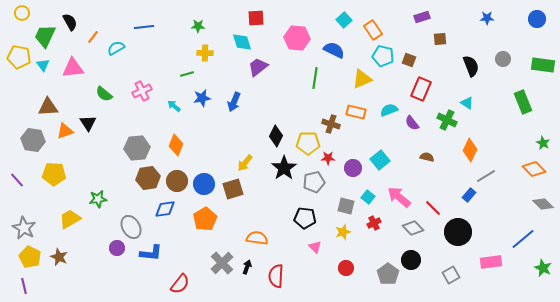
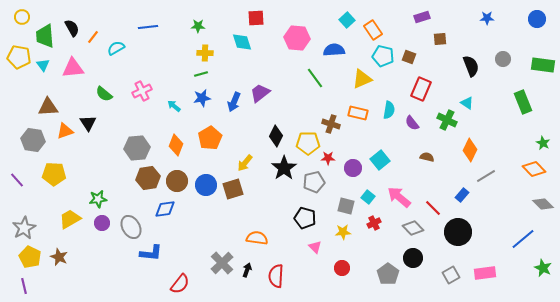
yellow circle at (22, 13): moved 4 px down
cyan square at (344, 20): moved 3 px right
black semicircle at (70, 22): moved 2 px right, 6 px down
blue line at (144, 27): moved 4 px right
green trapezoid at (45, 36): rotated 30 degrees counterclockwise
blue semicircle at (334, 50): rotated 30 degrees counterclockwise
brown square at (409, 60): moved 3 px up
purple trapezoid at (258, 67): moved 2 px right, 26 px down
green line at (187, 74): moved 14 px right
green line at (315, 78): rotated 45 degrees counterclockwise
cyan semicircle at (389, 110): rotated 120 degrees clockwise
orange rectangle at (356, 112): moved 2 px right, 1 px down
blue circle at (204, 184): moved 2 px right, 1 px down
blue rectangle at (469, 195): moved 7 px left
black pentagon at (305, 218): rotated 10 degrees clockwise
orange pentagon at (205, 219): moved 5 px right, 81 px up
gray star at (24, 228): rotated 15 degrees clockwise
yellow star at (343, 232): rotated 14 degrees clockwise
purple circle at (117, 248): moved 15 px left, 25 px up
black circle at (411, 260): moved 2 px right, 2 px up
pink rectangle at (491, 262): moved 6 px left, 11 px down
black arrow at (247, 267): moved 3 px down
red circle at (346, 268): moved 4 px left
